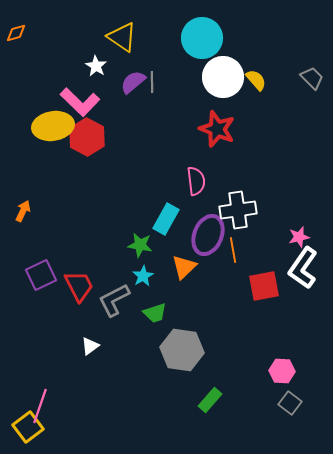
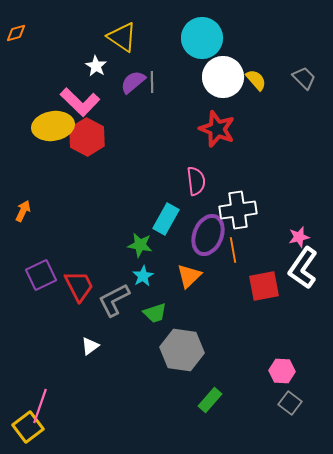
gray trapezoid: moved 8 px left
orange triangle: moved 5 px right, 9 px down
